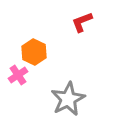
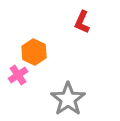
red L-shape: rotated 45 degrees counterclockwise
gray star: rotated 8 degrees counterclockwise
